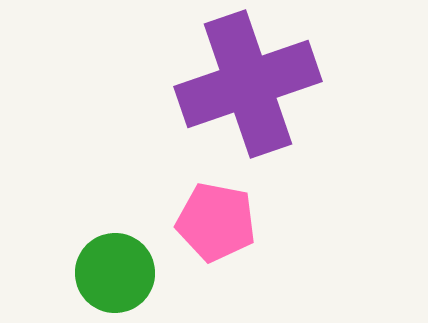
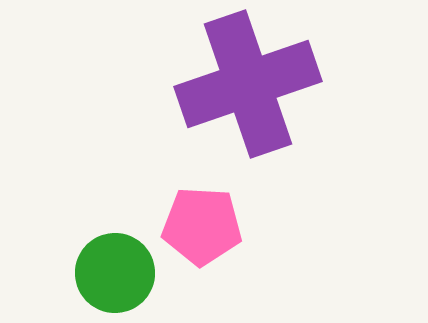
pink pentagon: moved 14 px left, 4 px down; rotated 8 degrees counterclockwise
